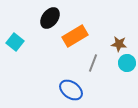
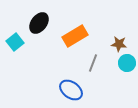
black ellipse: moved 11 px left, 5 px down
cyan square: rotated 12 degrees clockwise
